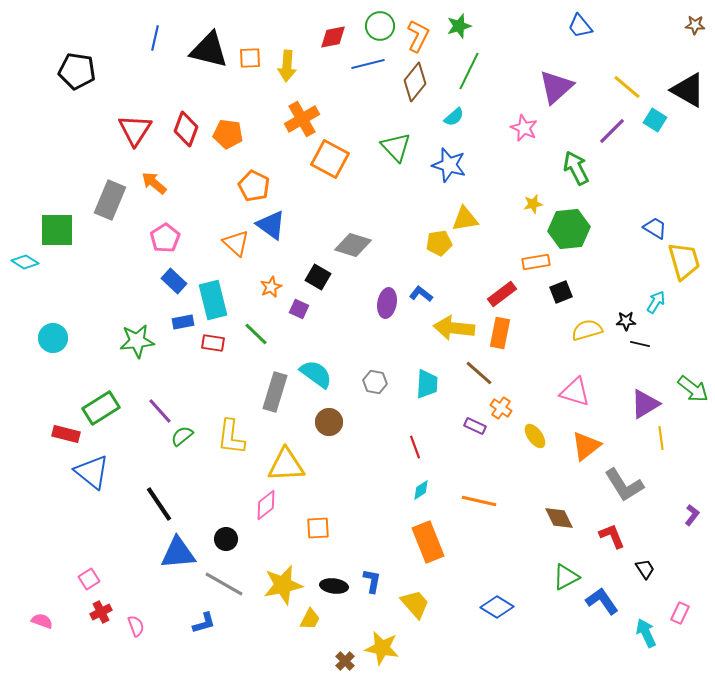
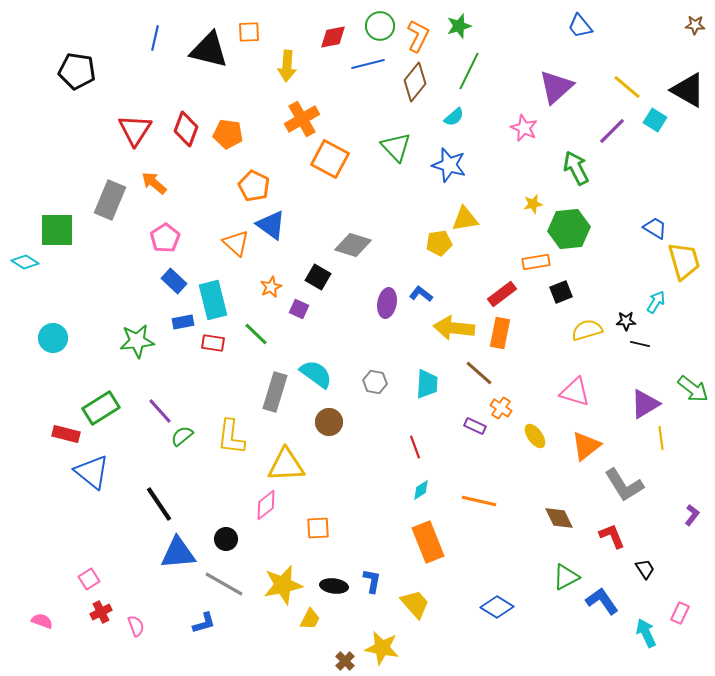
orange square at (250, 58): moved 1 px left, 26 px up
